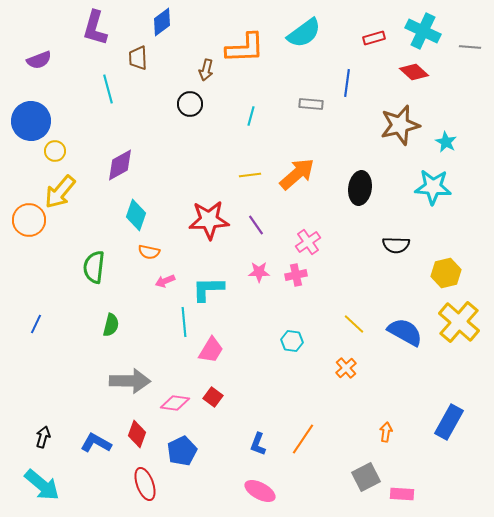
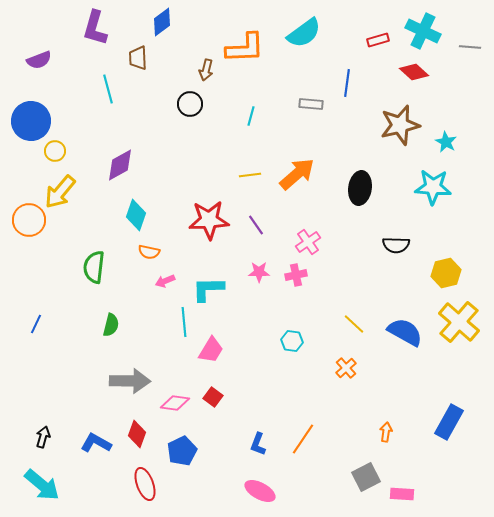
red rectangle at (374, 38): moved 4 px right, 2 px down
